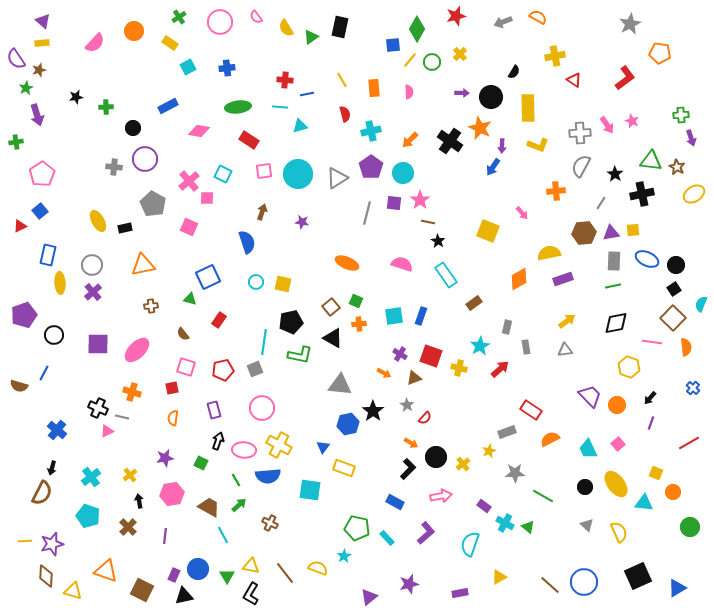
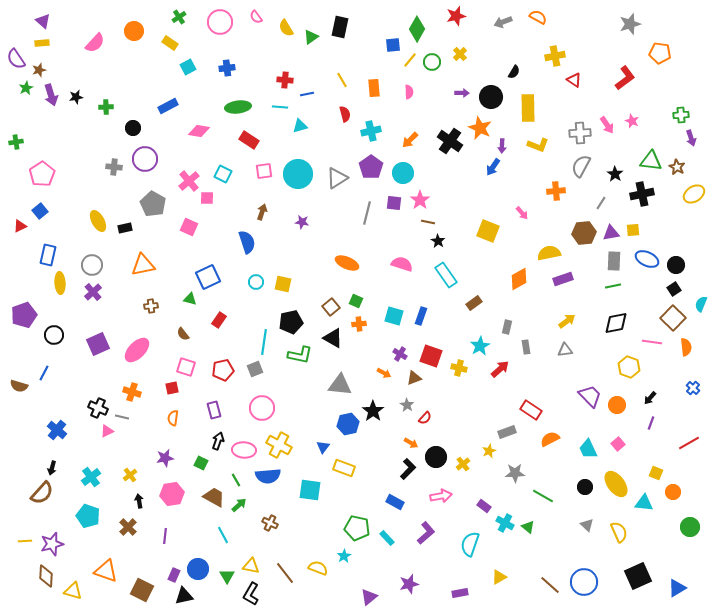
gray star at (630, 24): rotated 10 degrees clockwise
purple arrow at (37, 115): moved 14 px right, 20 px up
cyan square at (394, 316): rotated 24 degrees clockwise
purple square at (98, 344): rotated 25 degrees counterclockwise
brown semicircle at (42, 493): rotated 15 degrees clockwise
brown trapezoid at (209, 507): moved 5 px right, 10 px up
